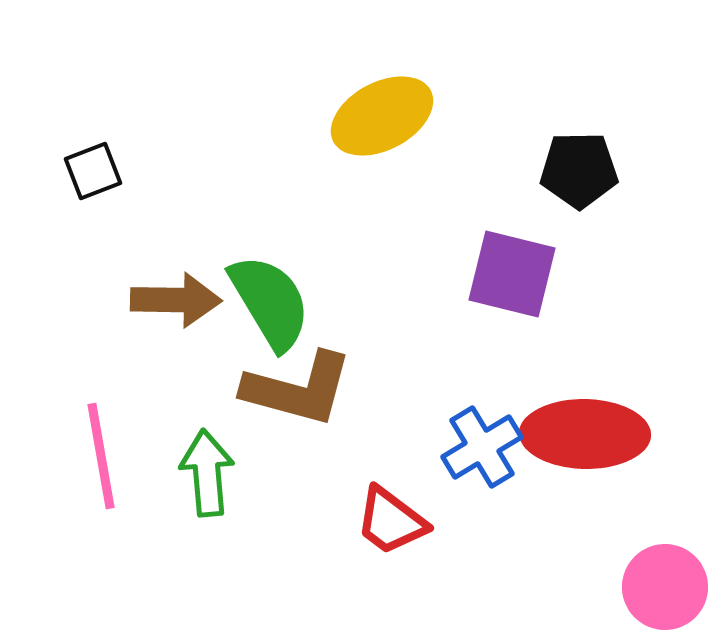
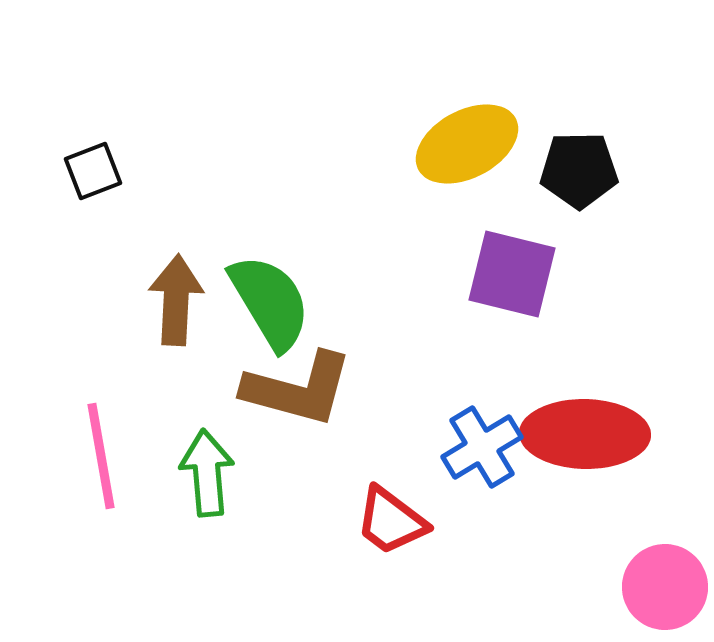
yellow ellipse: moved 85 px right, 28 px down
brown arrow: rotated 88 degrees counterclockwise
